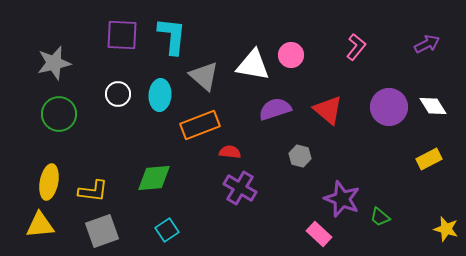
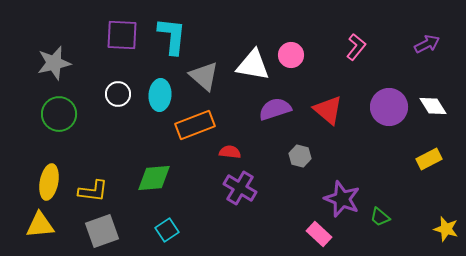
orange rectangle: moved 5 px left
